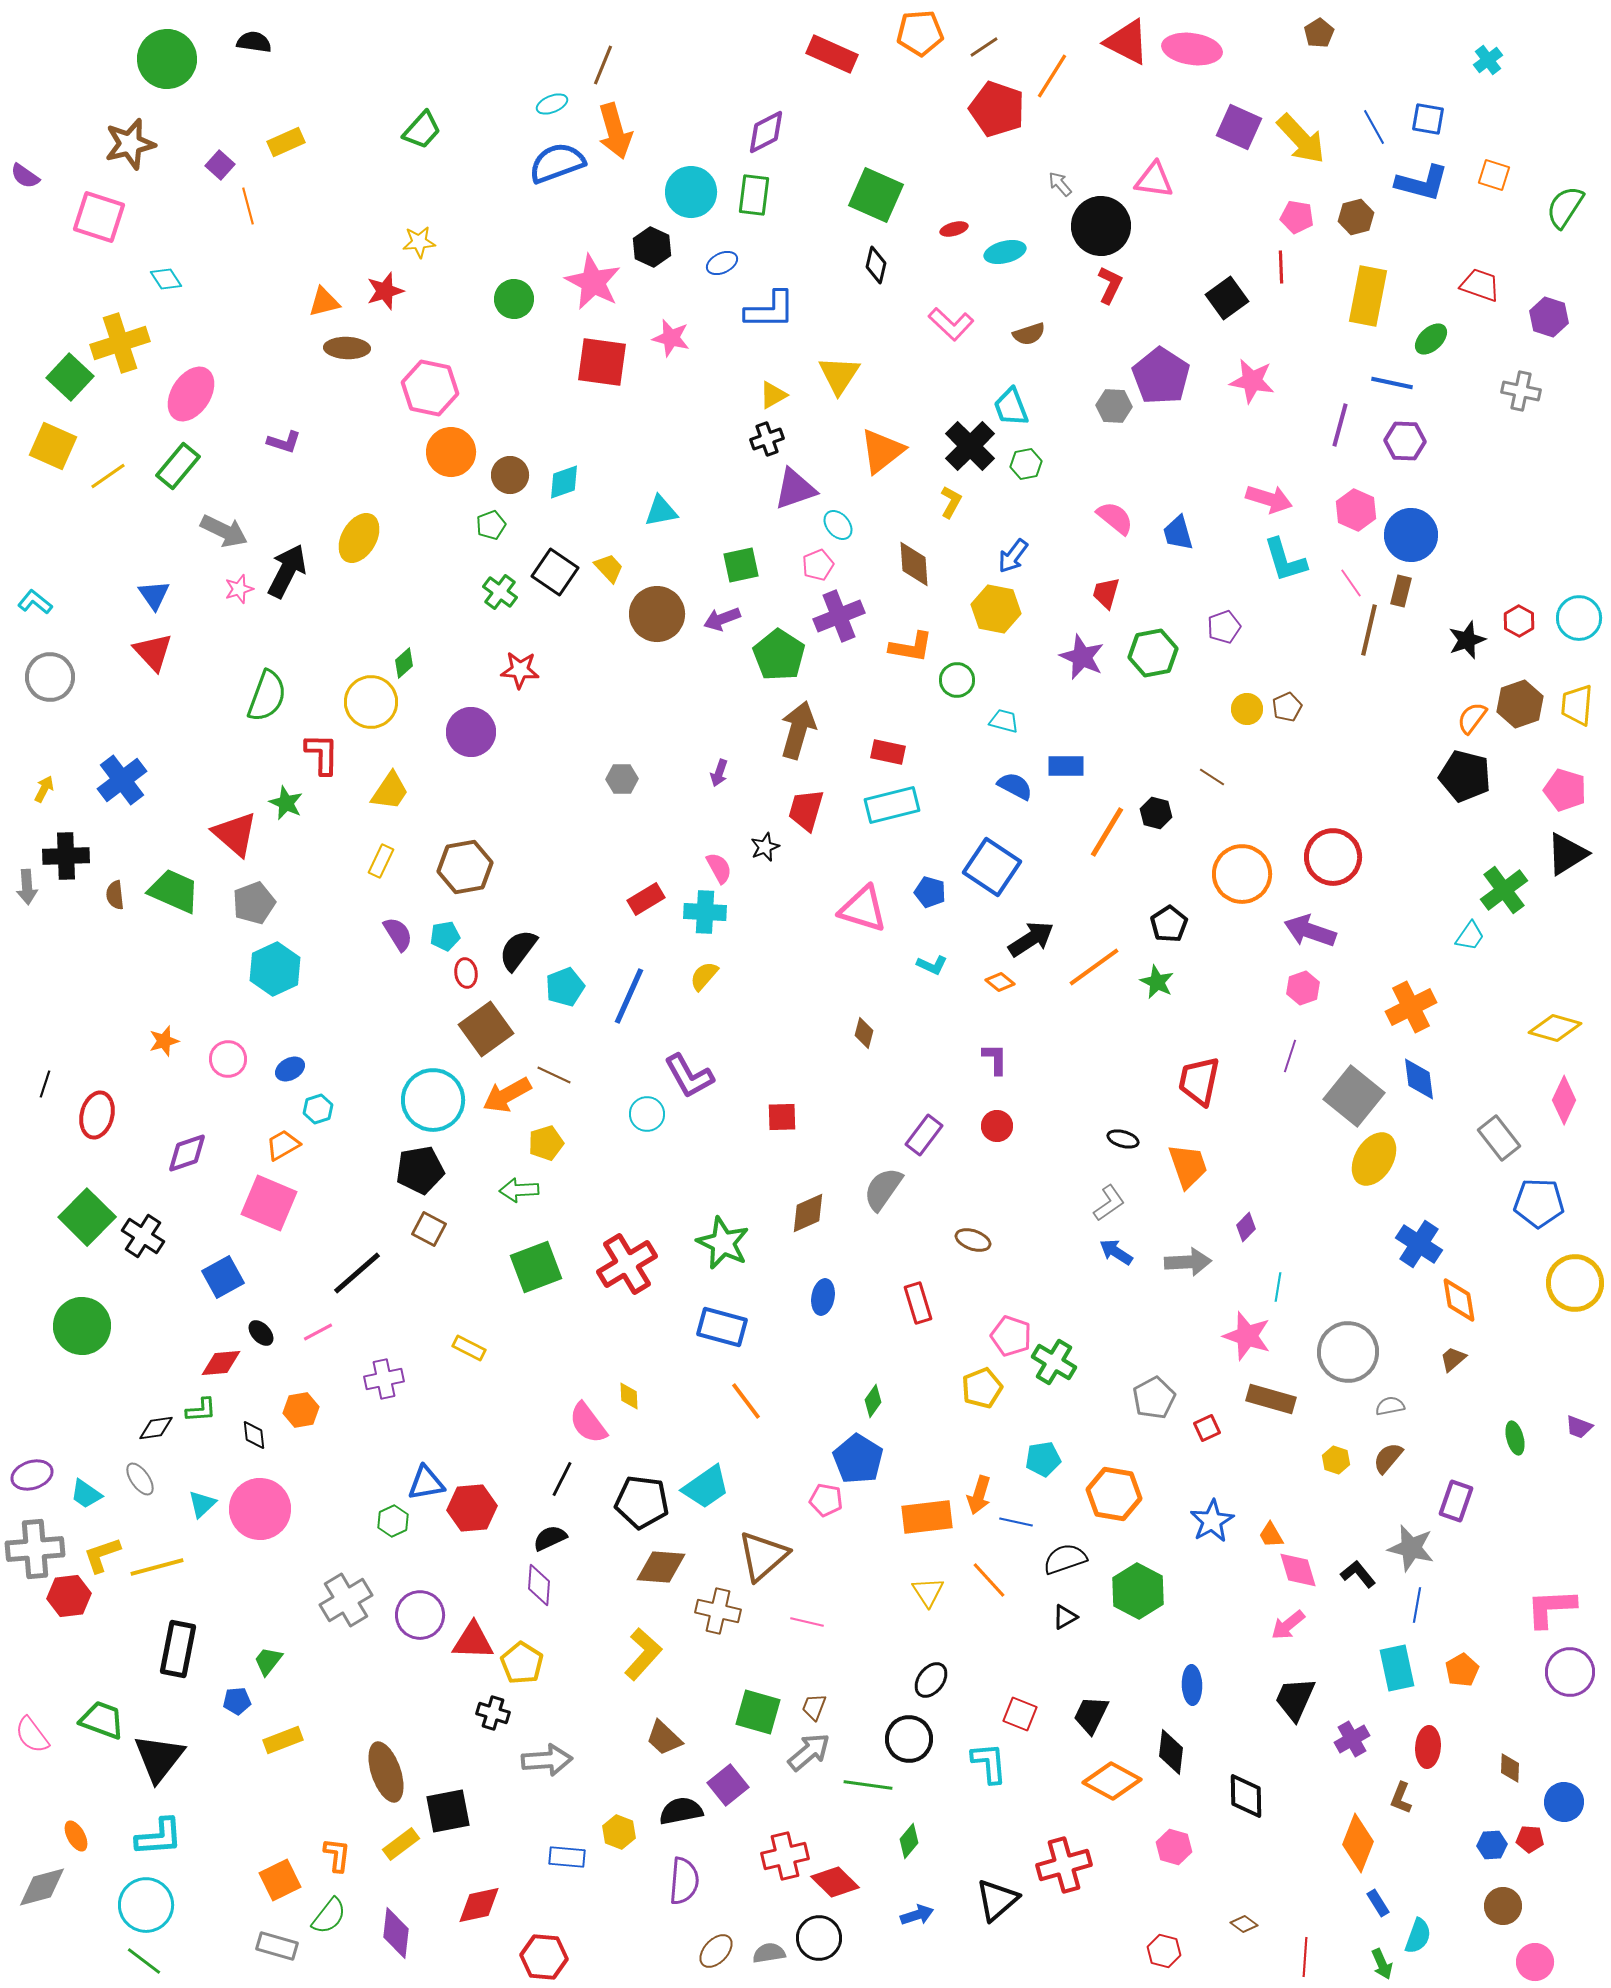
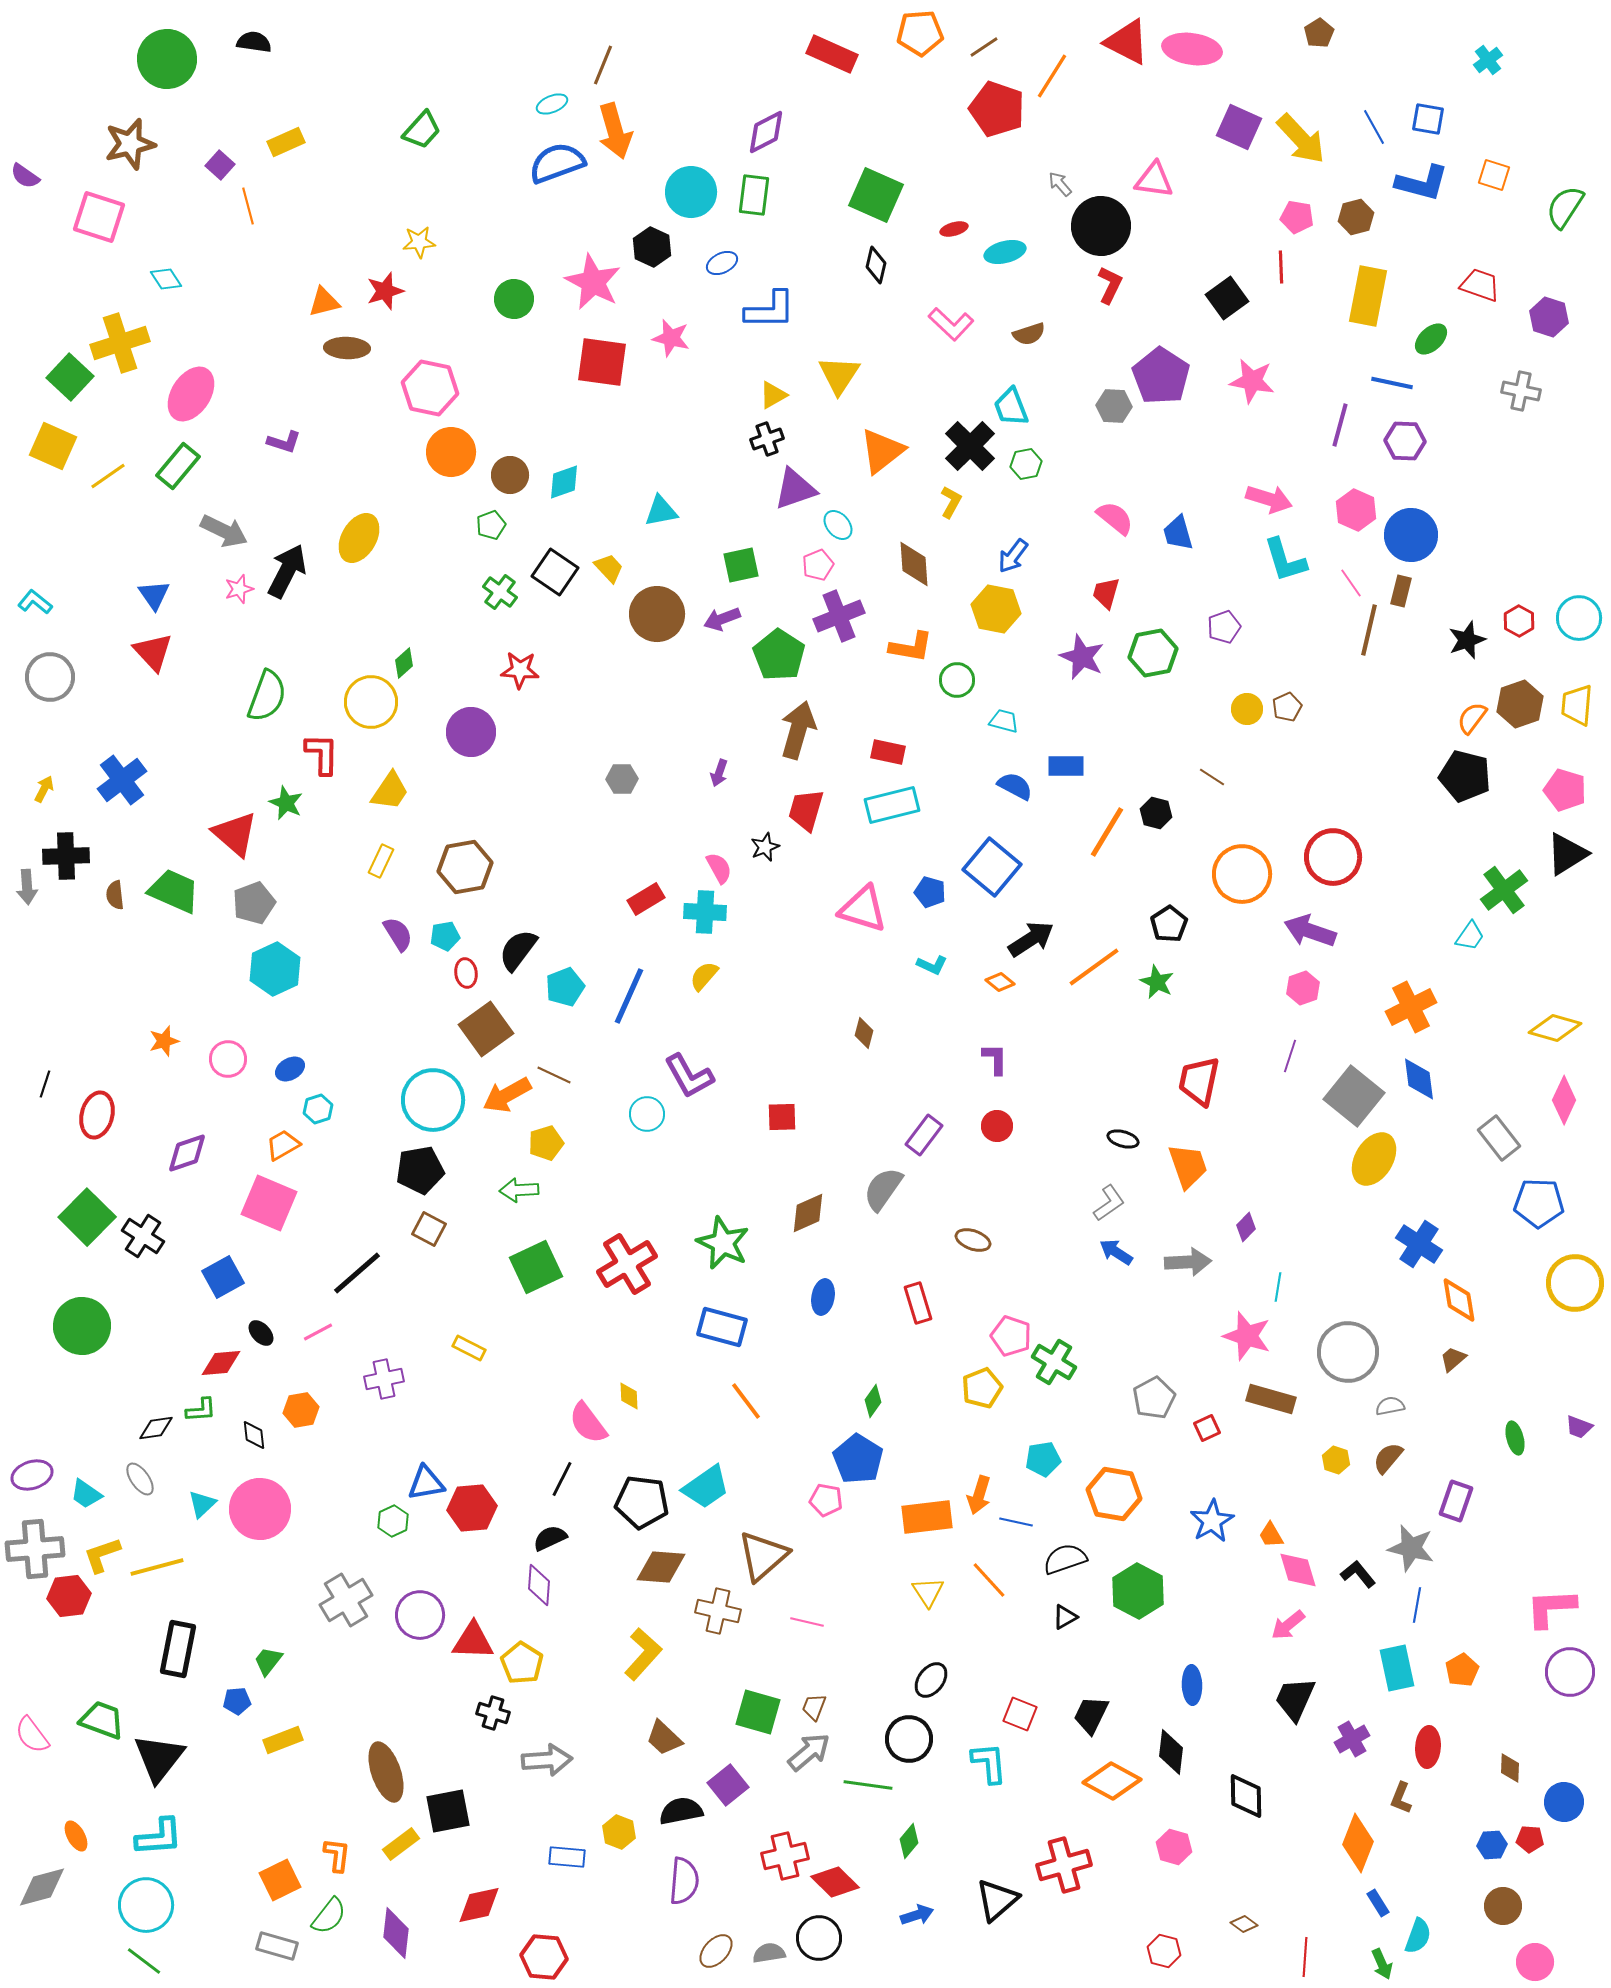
blue square at (992, 867): rotated 6 degrees clockwise
green square at (536, 1267): rotated 4 degrees counterclockwise
